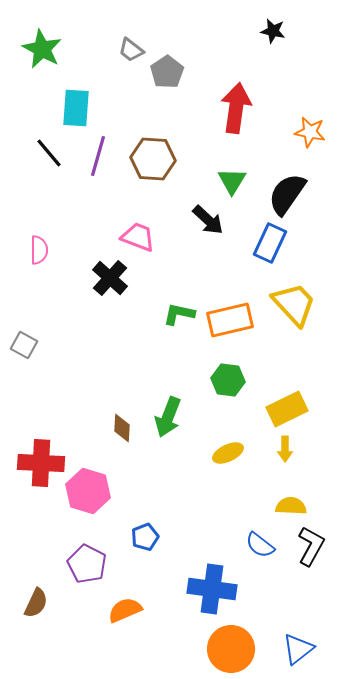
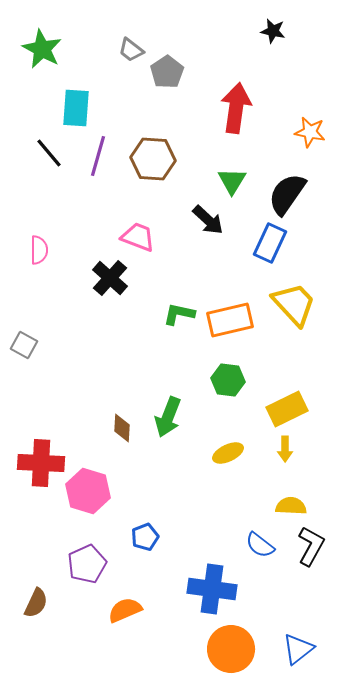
purple pentagon: rotated 21 degrees clockwise
